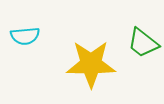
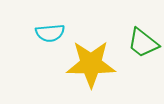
cyan semicircle: moved 25 px right, 3 px up
